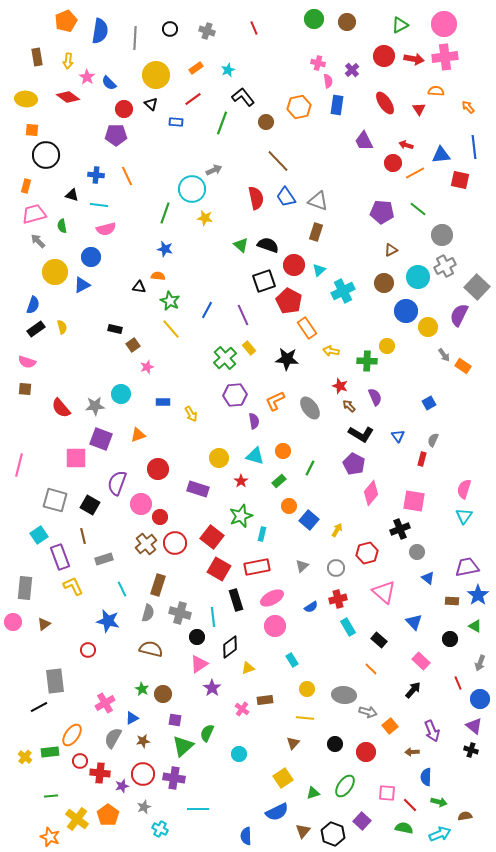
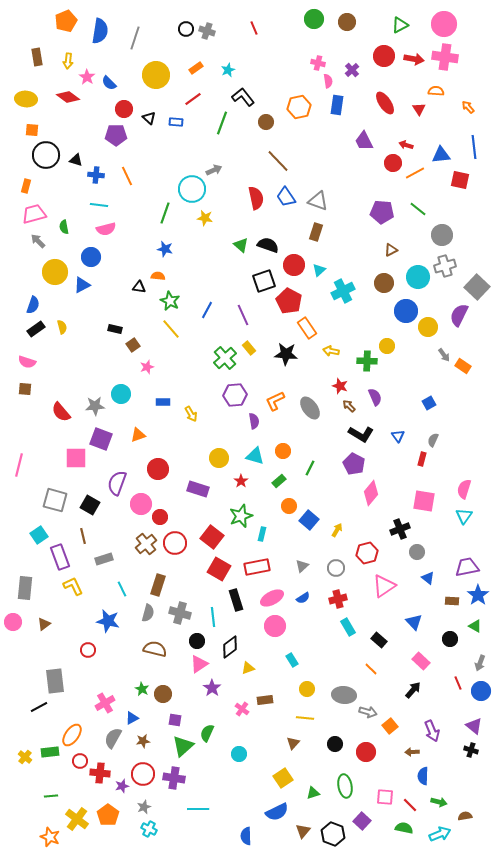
black circle at (170, 29): moved 16 px right
gray line at (135, 38): rotated 15 degrees clockwise
pink cross at (445, 57): rotated 15 degrees clockwise
black triangle at (151, 104): moved 2 px left, 14 px down
black triangle at (72, 195): moved 4 px right, 35 px up
green semicircle at (62, 226): moved 2 px right, 1 px down
gray cross at (445, 266): rotated 10 degrees clockwise
black star at (287, 359): moved 1 px left, 5 px up
red semicircle at (61, 408): moved 4 px down
pink square at (414, 501): moved 10 px right
pink triangle at (384, 592): moved 6 px up; rotated 45 degrees clockwise
blue semicircle at (311, 607): moved 8 px left, 9 px up
black circle at (197, 637): moved 4 px down
brown semicircle at (151, 649): moved 4 px right
blue circle at (480, 699): moved 1 px right, 8 px up
blue semicircle at (426, 777): moved 3 px left, 1 px up
green ellipse at (345, 786): rotated 45 degrees counterclockwise
pink square at (387, 793): moved 2 px left, 4 px down
cyan cross at (160, 829): moved 11 px left
